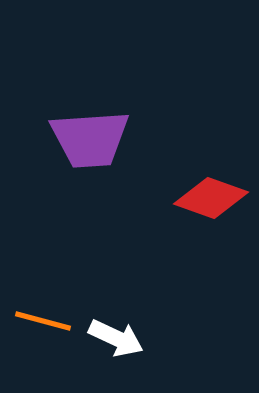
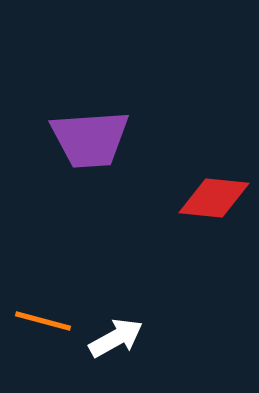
red diamond: moved 3 px right; rotated 14 degrees counterclockwise
white arrow: rotated 54 degrees counterclockwise
